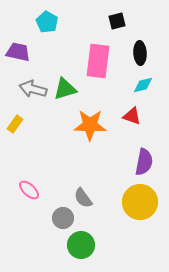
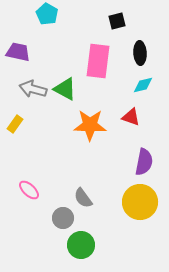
cyan pentagon: moved 8 px up
green triangle: rotated 45 degrees clockwise
red triangle: moved 1 px left, 1 px down
